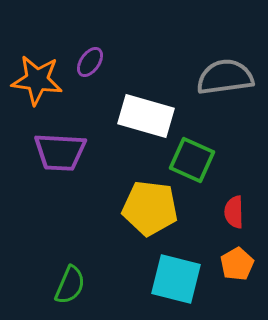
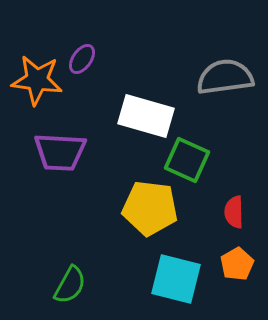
purple ellipse: moved 8 px left, 3 px up
green square: moved 5 px left
green semicircle: rotated 6 degrees clockwise
